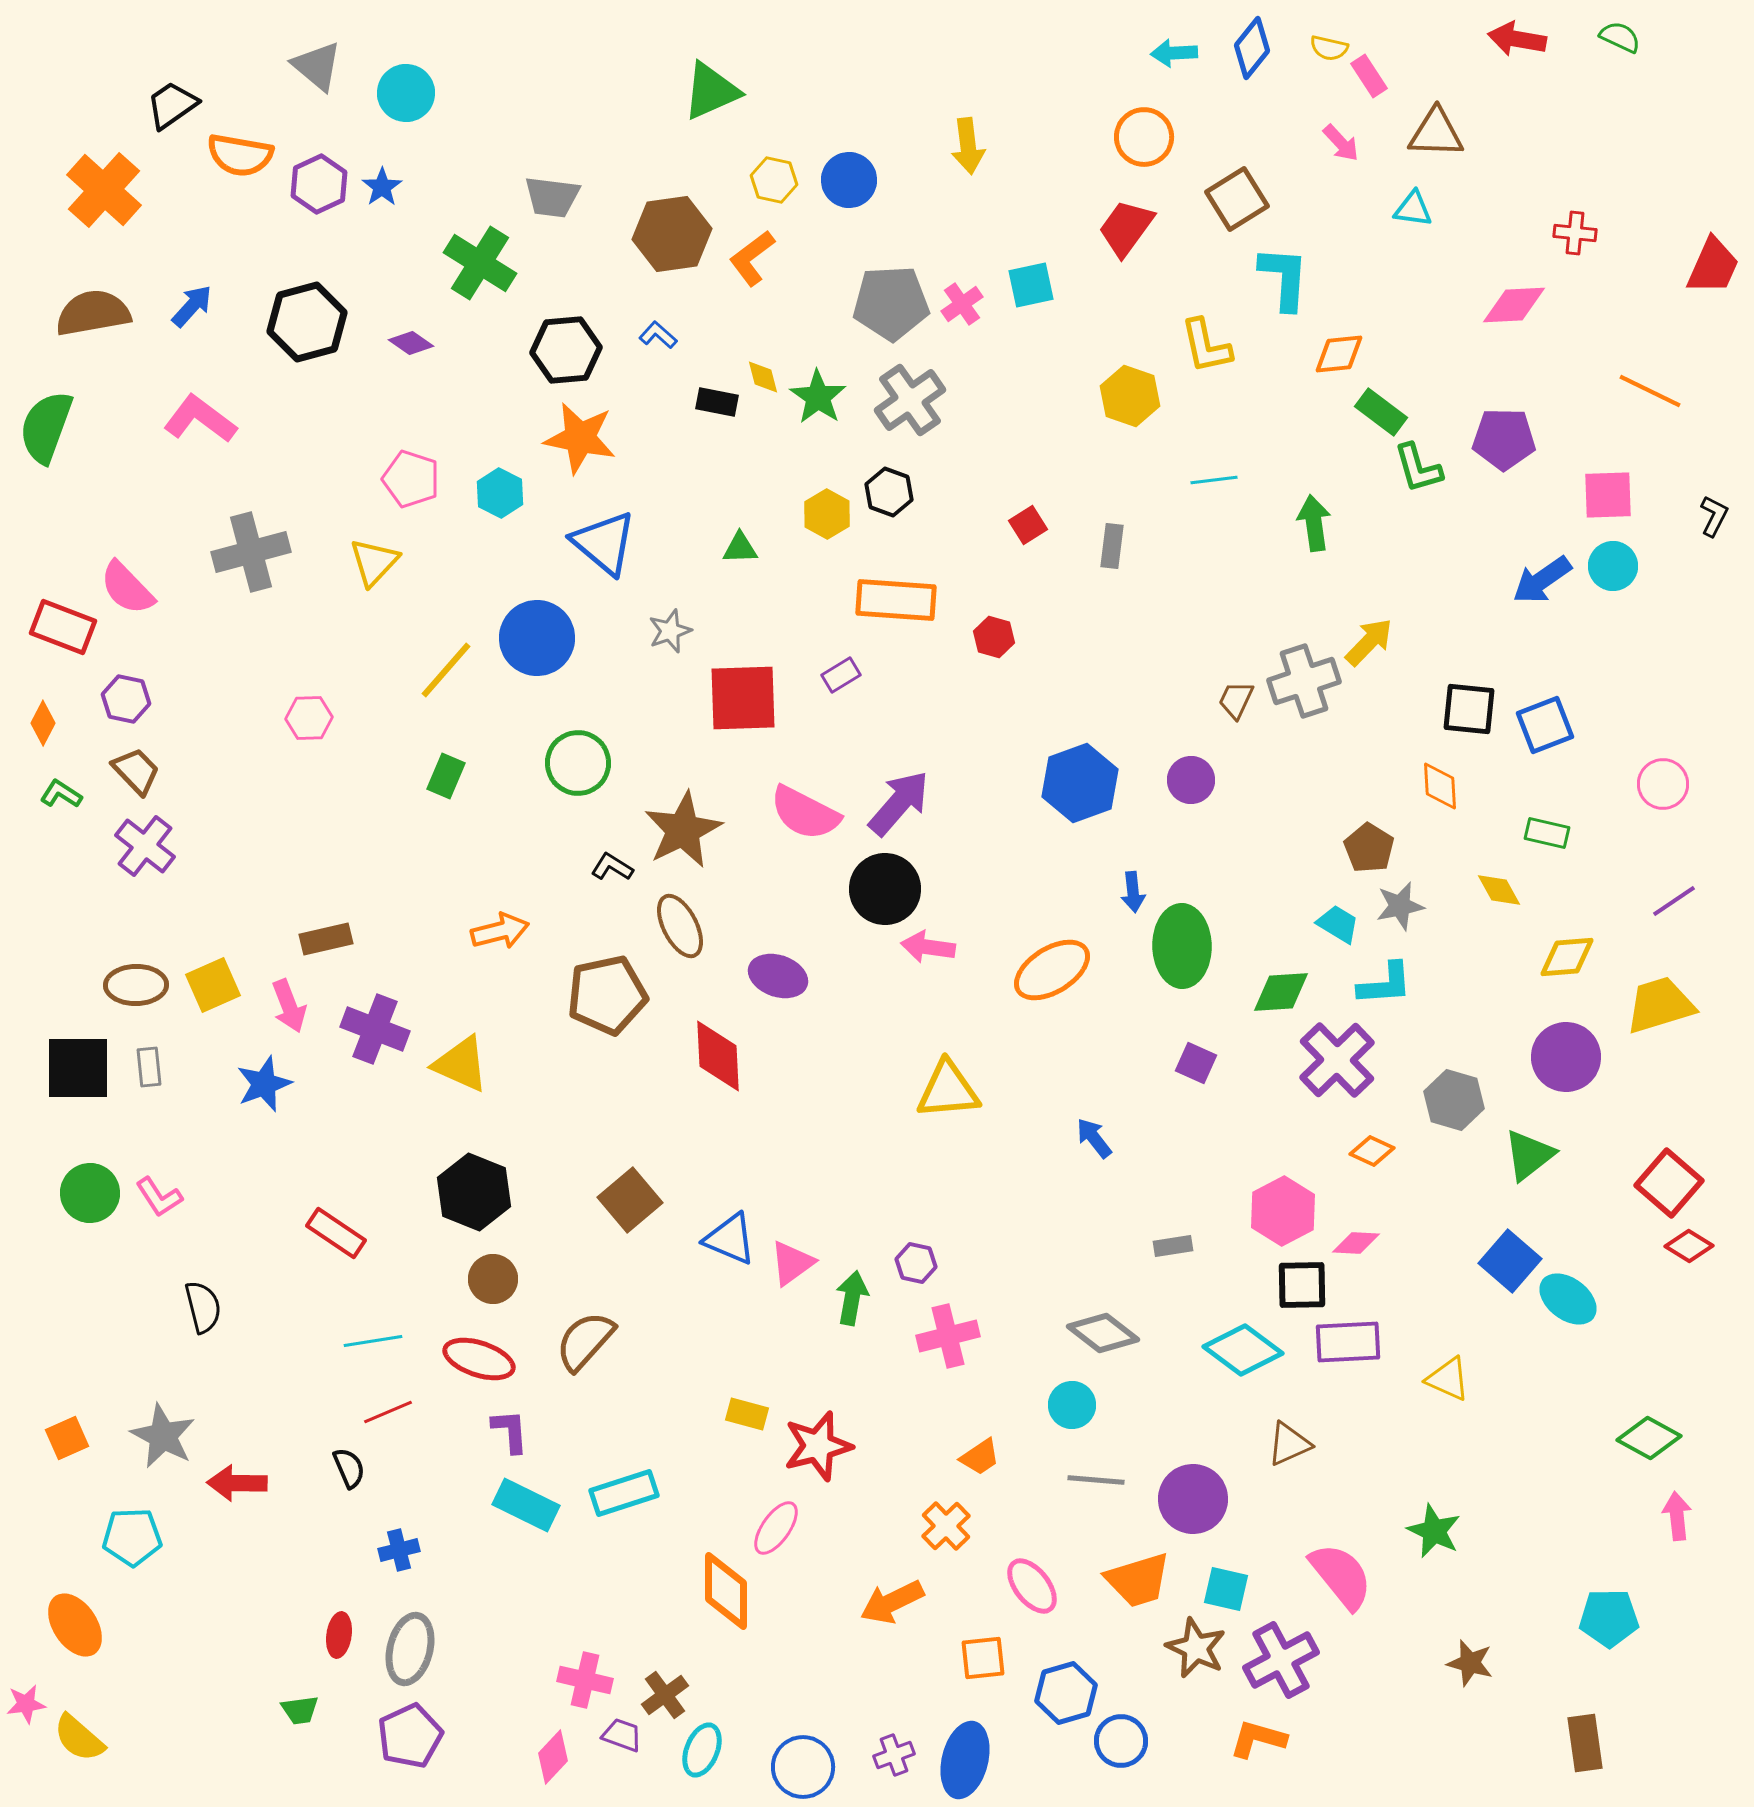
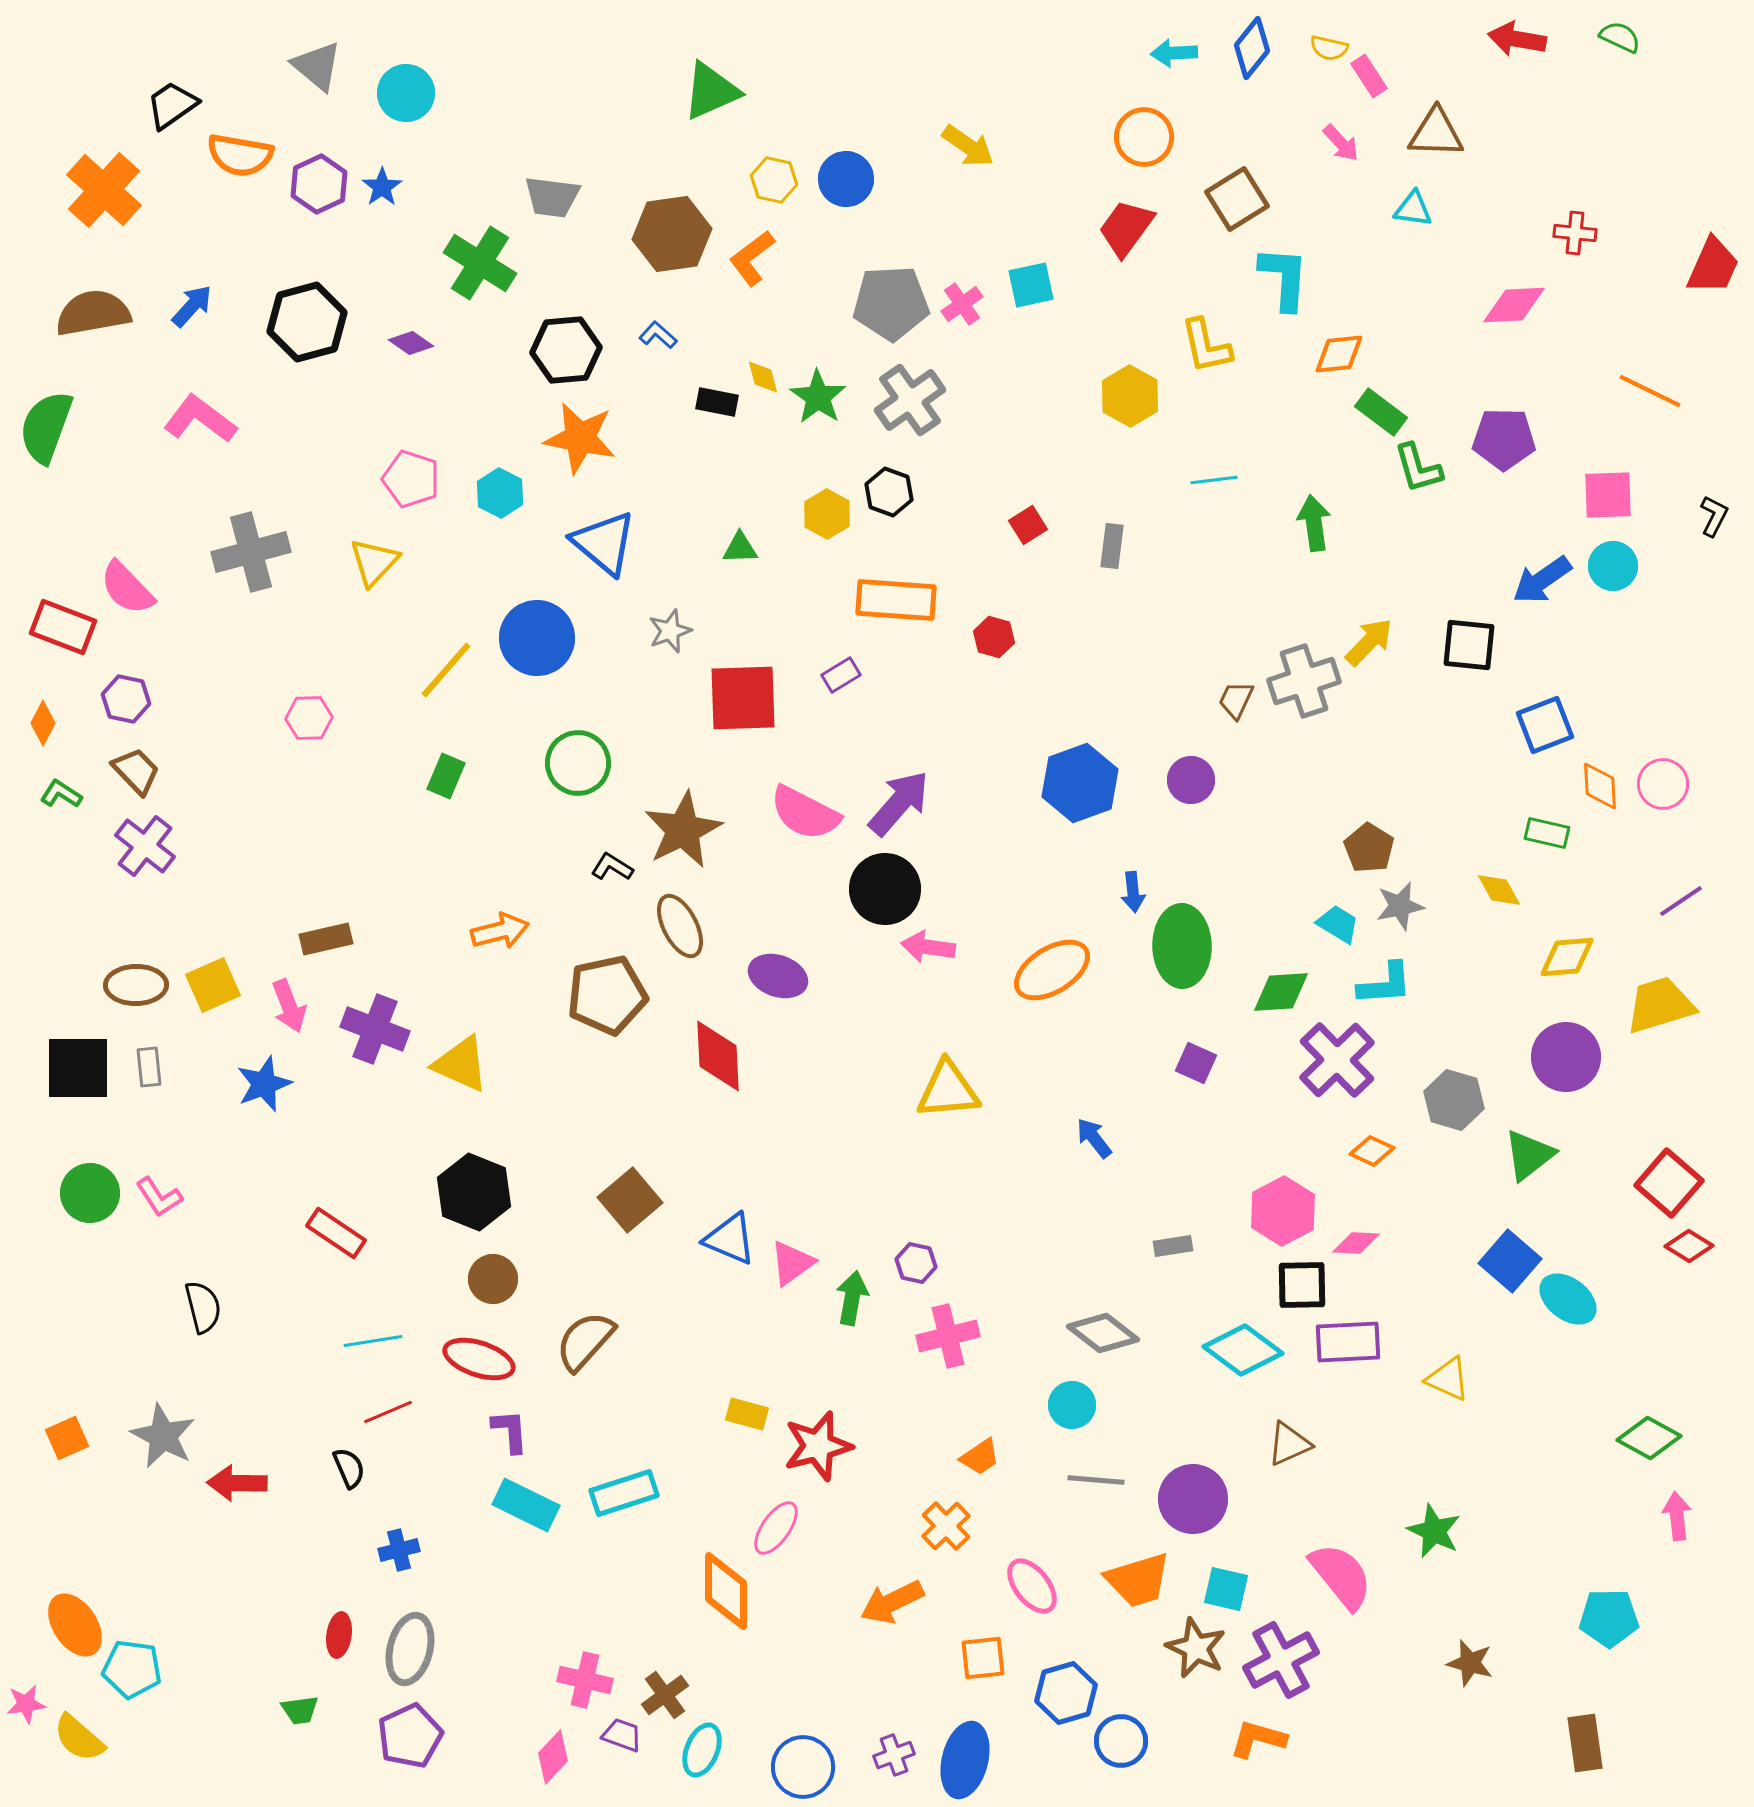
yellow arrow at (968, 146): rotated 48 degrees counterclockwise
blue circle at (849, 180): moved 3 px left, 1 px up
yellow hexagon at (1130, 396): rotated 10 degrees clockwise
black square at (1469, 709): moved 64 px up
orange diamond at (1440, 786): moved 160 px right
purple line at (1674, 901): moved 7 px right
cyan pentagon at (132, 1537): moved 132 px down; rotated 10 degrees clockwise
